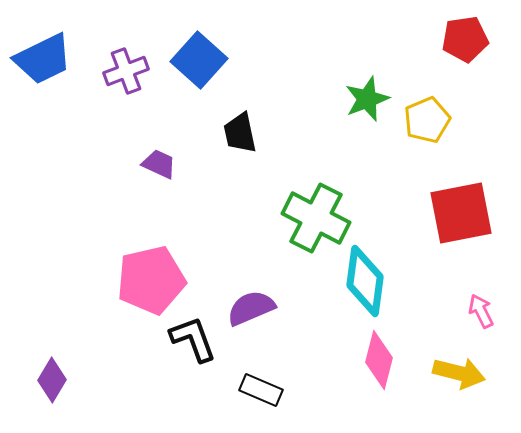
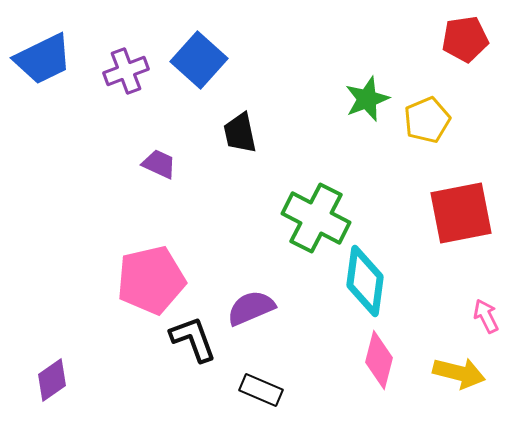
pink arrow: moved 5 px right, 5 px down
purple diamond: rotated 24 degrees clockwise
